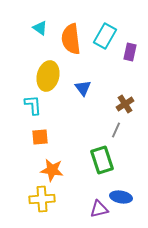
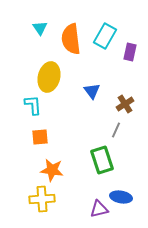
cyan triangle: rotated 21 degrees clockwise
yellow ellipse: moved 1 px right, 1 px down
blue triangle: moved 9 px right, 3 px down
